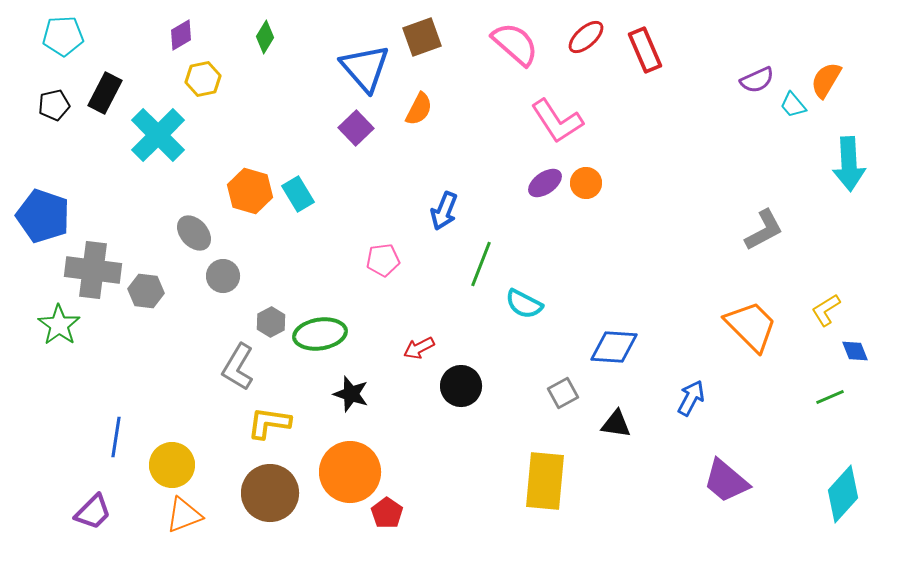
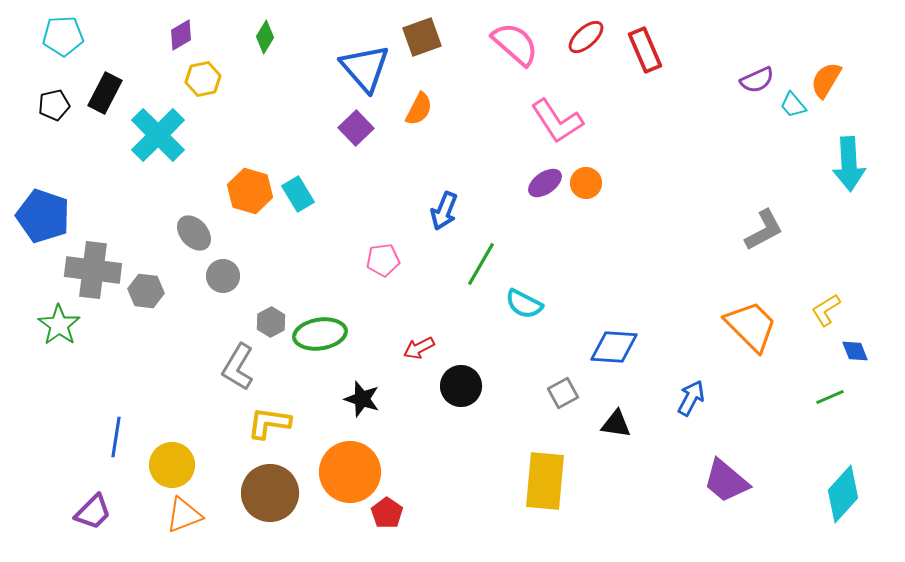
green line at (481, 264): rotated 9 degrees clockwise
black star at (351, 394): moved 11 px right, 5 px down
